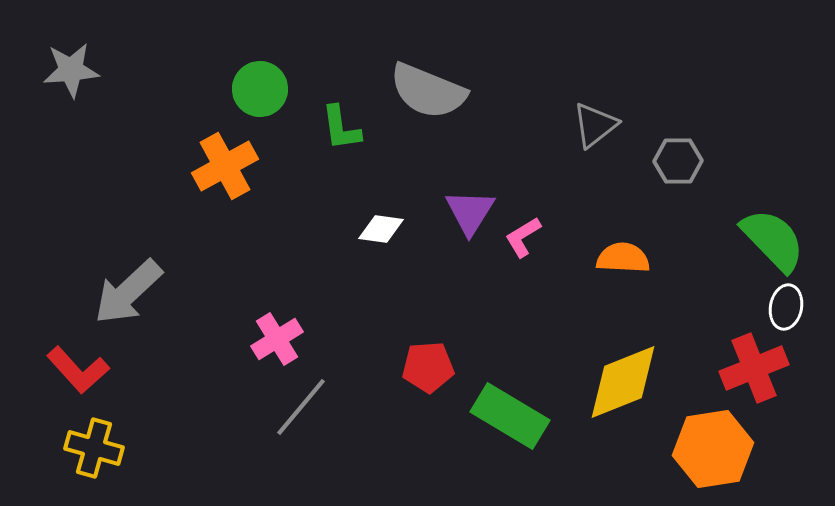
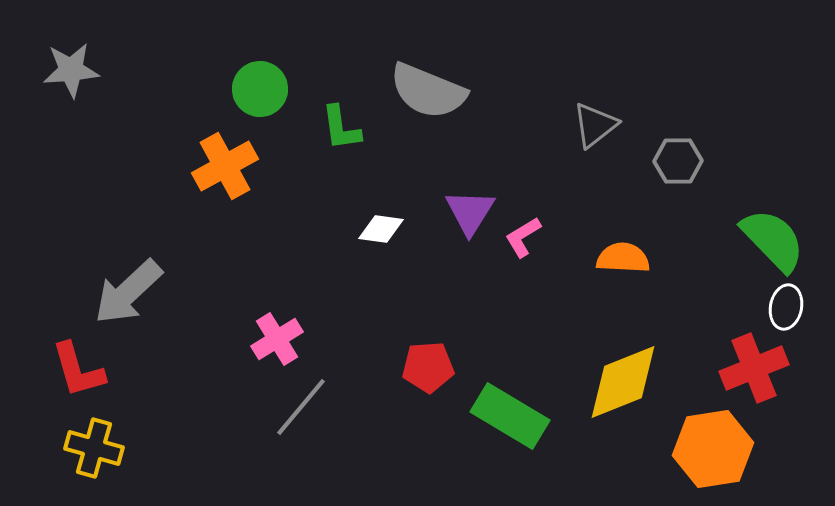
red L-shape: rotated 26 degrees clockwise
